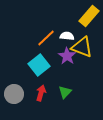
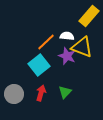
orange line: moved 4 px down
purple star: rotated 12 degrees counterclockwise
